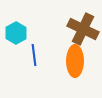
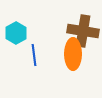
brown cross: moved 2 px down; rotated 16 degrees counterclockwise
orange ellipse: moved 2 px left, 7 px up
